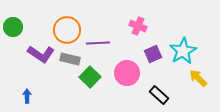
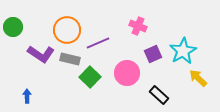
purple line: rotated 20 degrees counterclockwise
